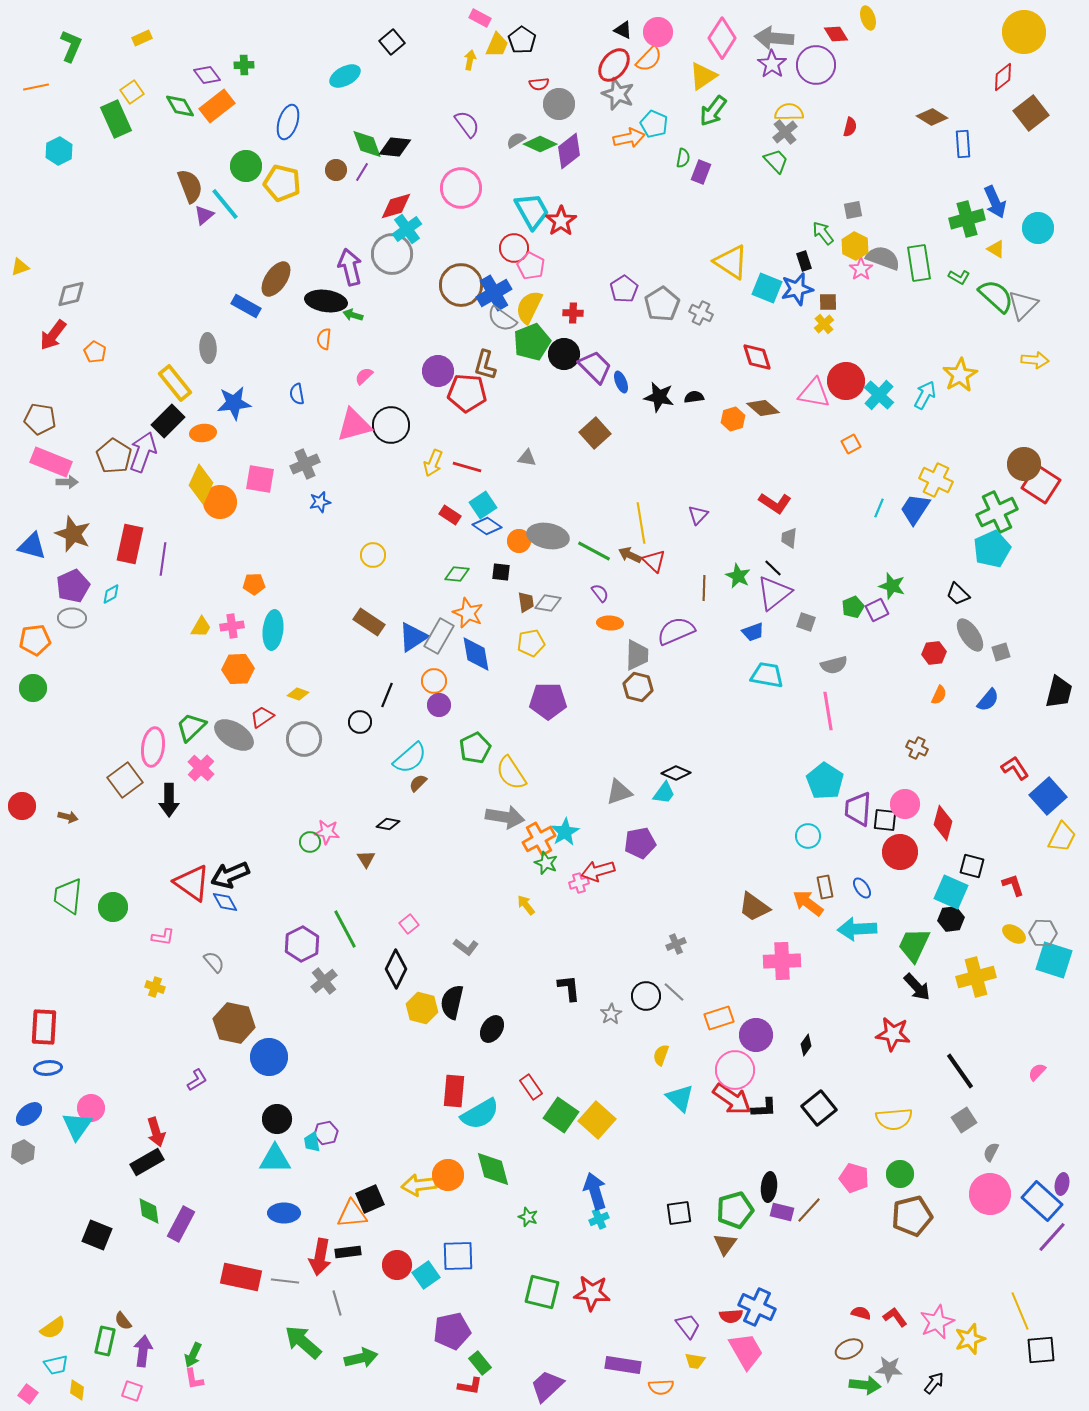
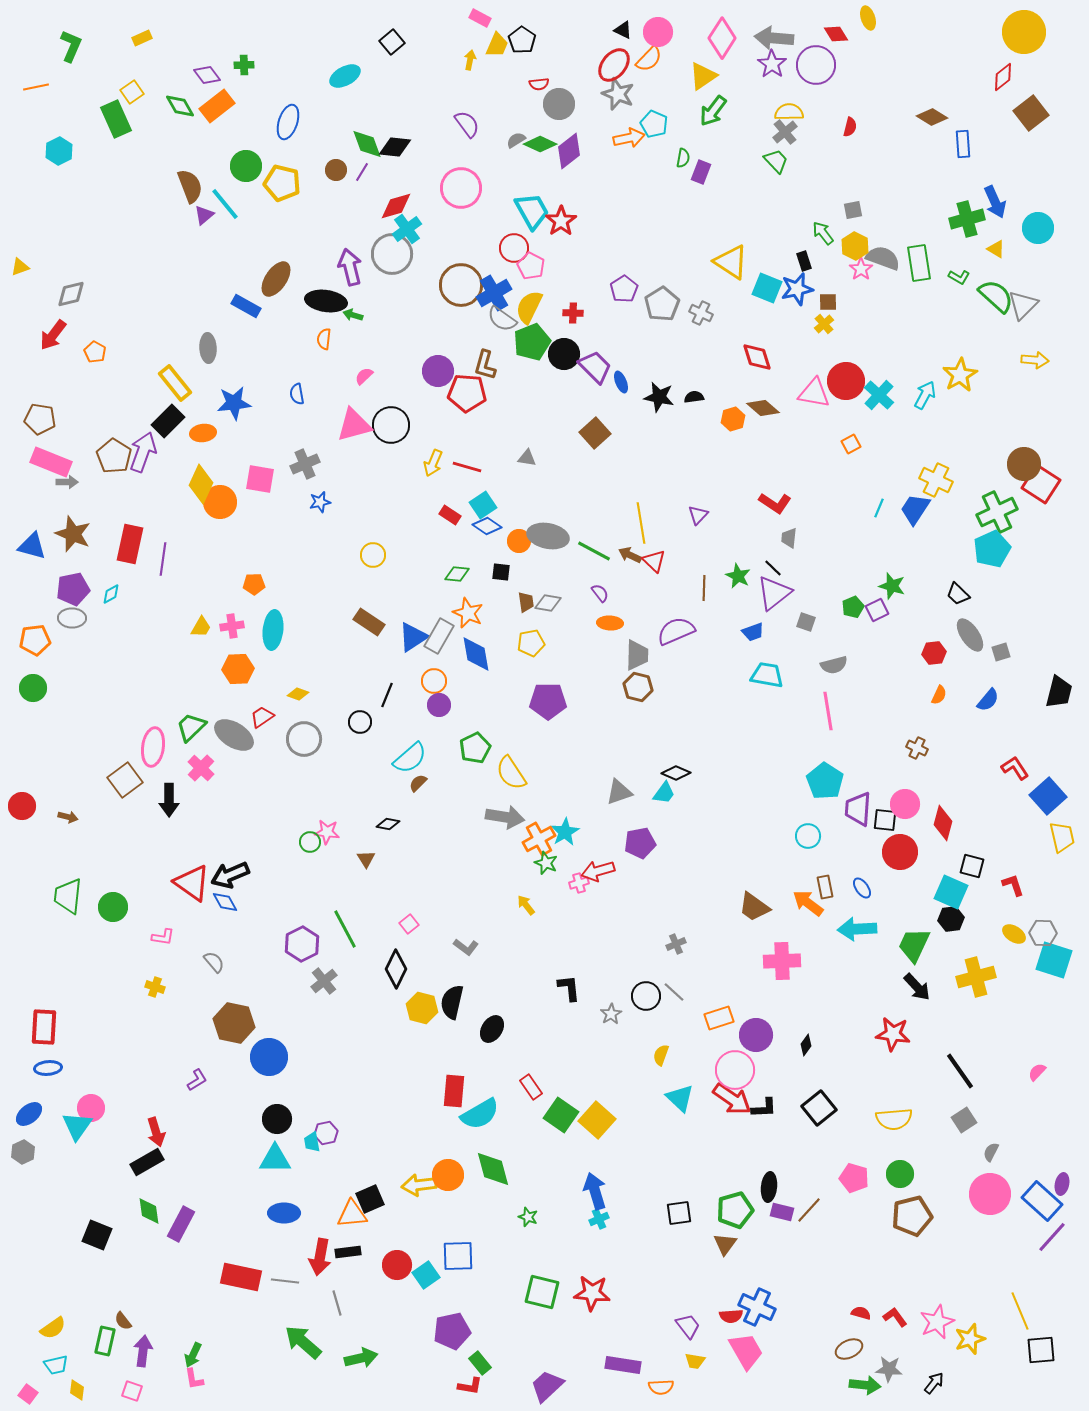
purple pentagon at (73, 586): moved 3 px down; rotated 12 degrees clockwise
yellow trapezoid at (1062, 837): rotated 40 degrees counterclockwise
